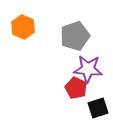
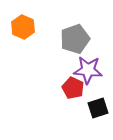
gray pentagon: moved 3 px down
purple star: moved 1 px down
red pentagon: moved 3 px left
